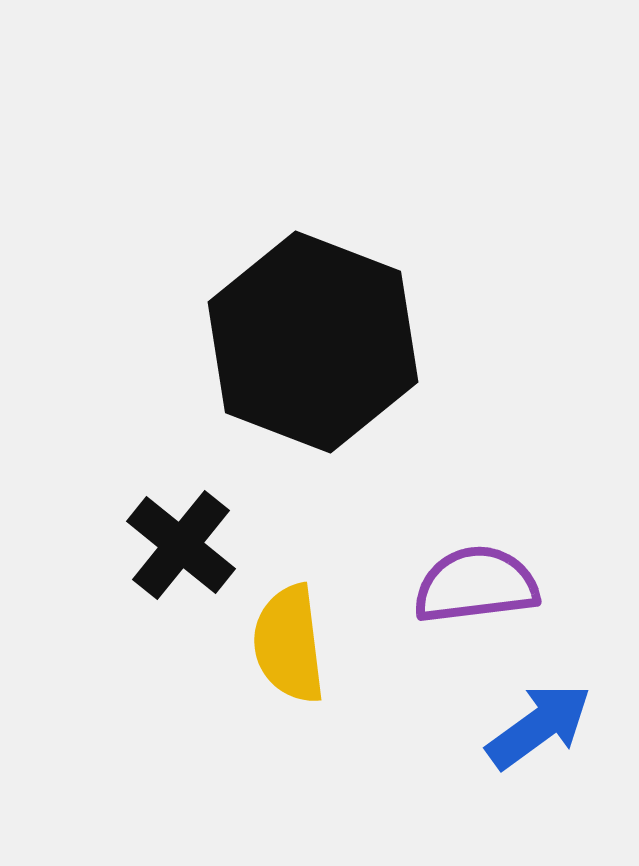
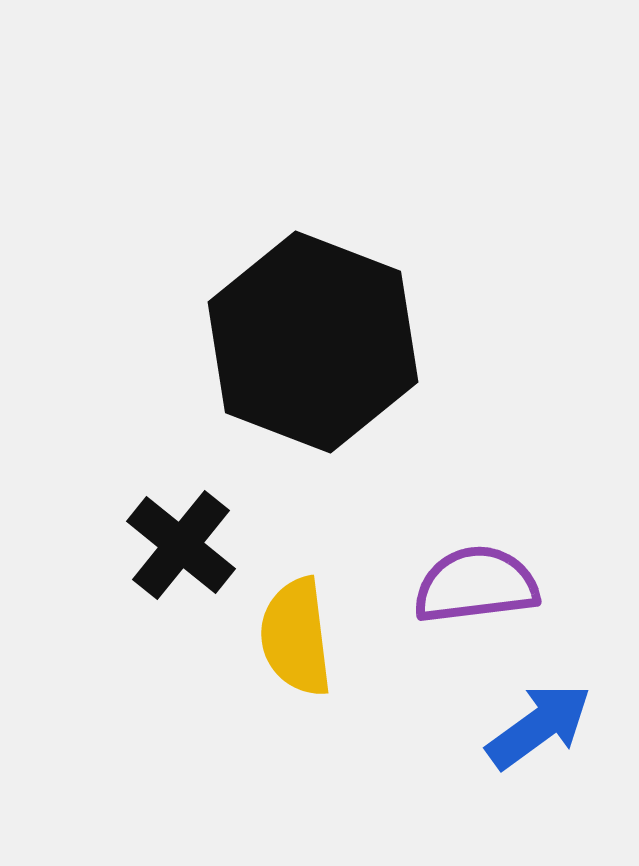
yellow semicircle: moved 7 px right, 7 px up
